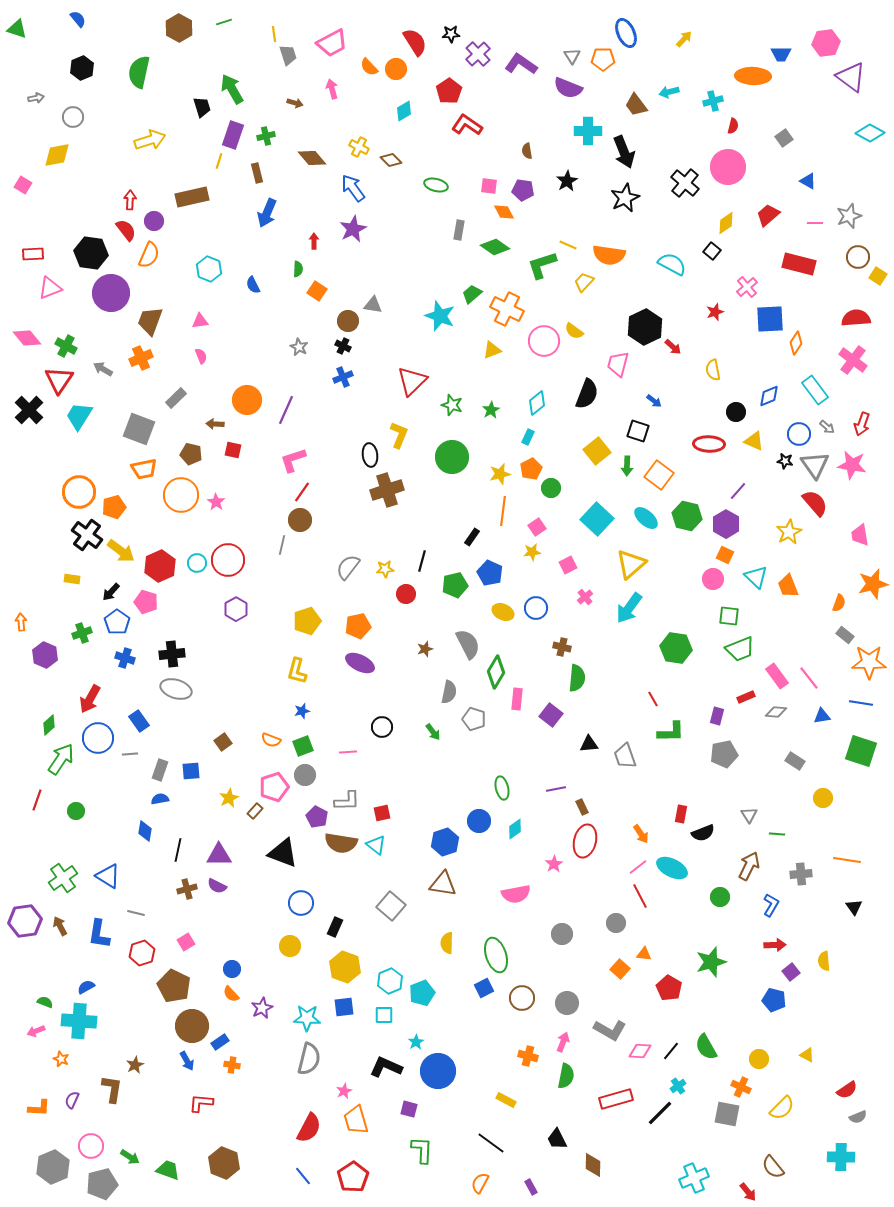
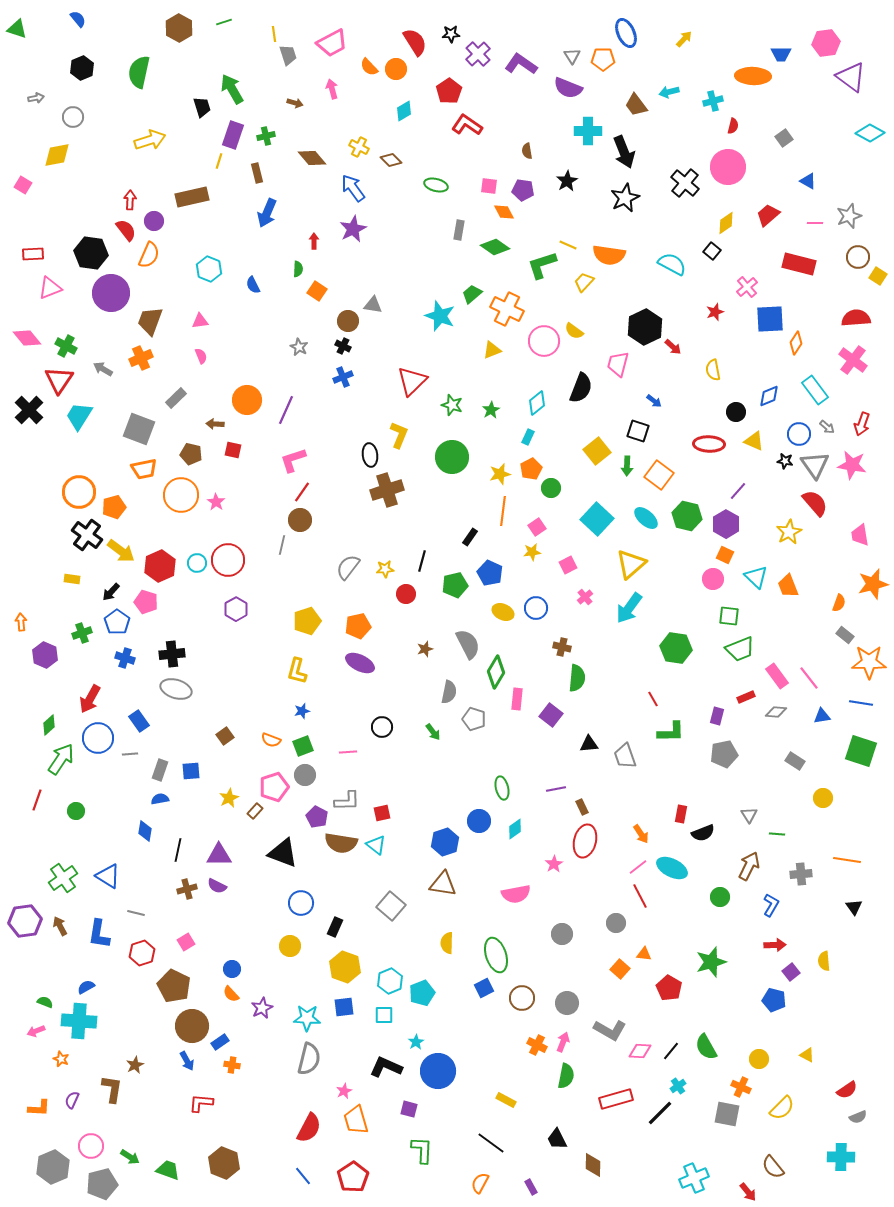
black semicircle at (587, 394): moved 6 px left, 6 px up
black rectangle at (472, 537): moved 2 px left
brown square at (223, 742): moved 2 px right, 6 px up
orange cross at (528, 1056): moved 9 px right, 11 px up; rotated 12 degrees clockwise
